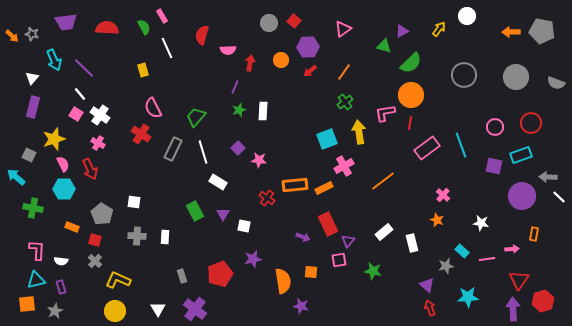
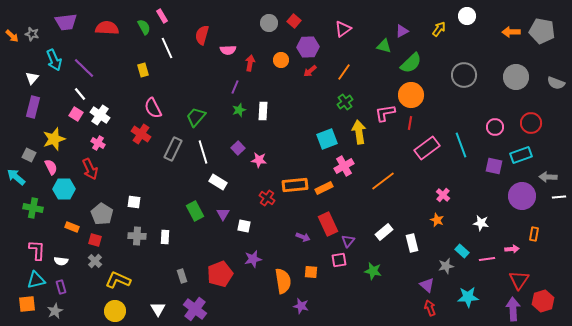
pink semicircle at (63, 164): moved 12 px left, 3 px down
white line at (559, 197): rotated 48 degrees counterclockwise
